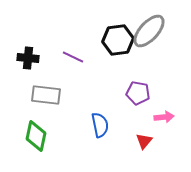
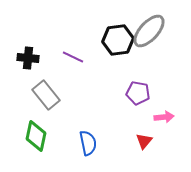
gray rectangle: rotated 44 degrees clockwise
blue semicircle: moved 12 px left, 18 px down
